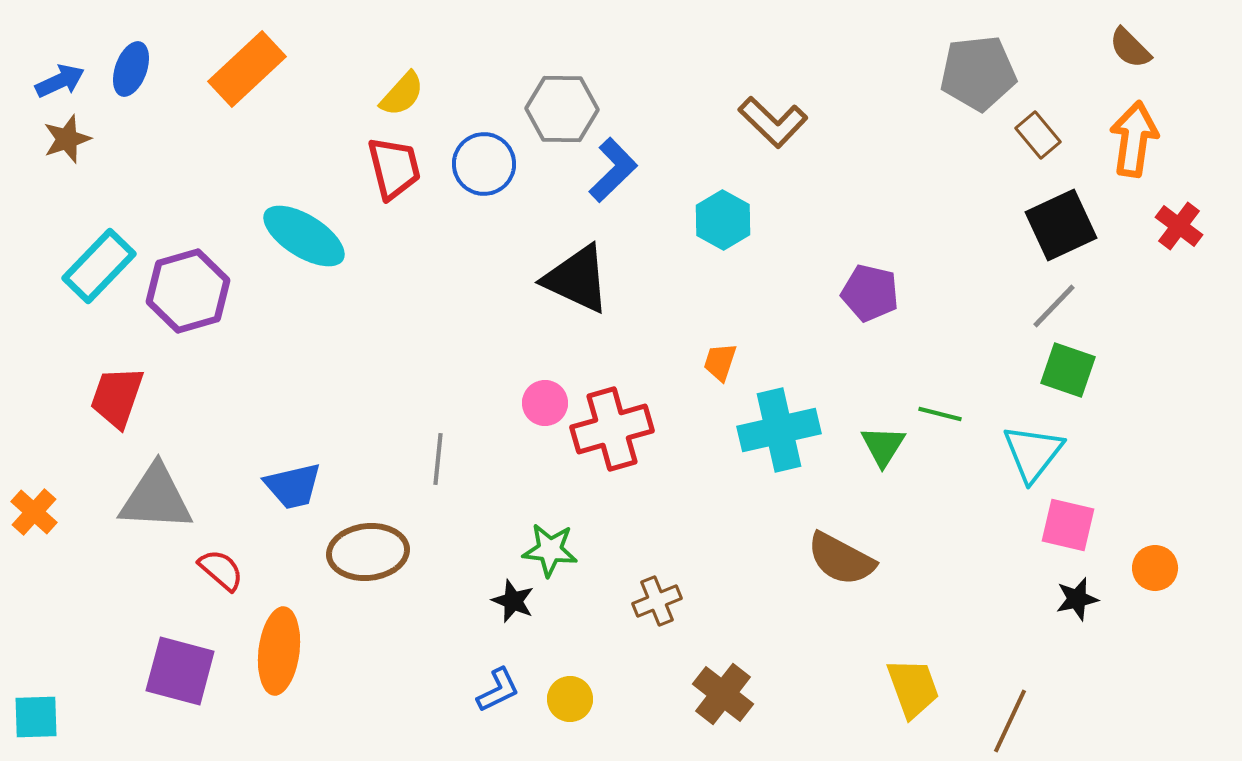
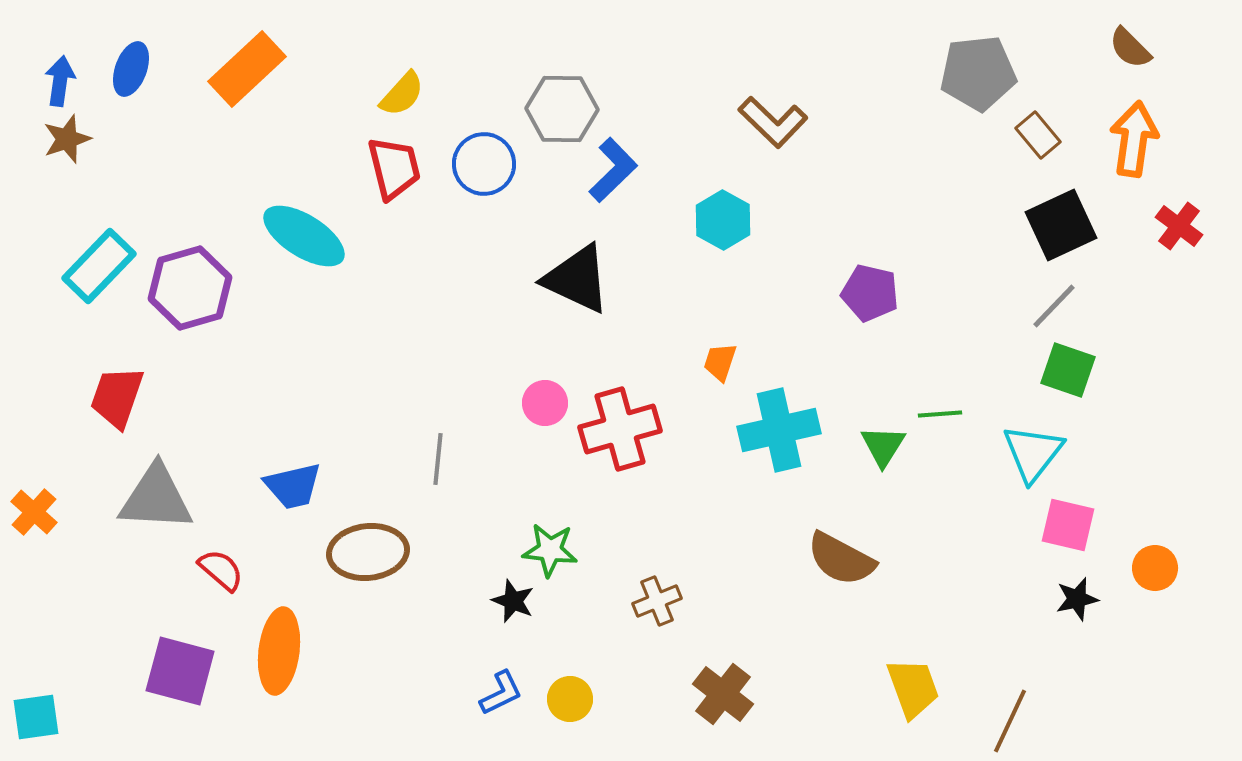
blue arrow at (60, 81): rotated 57 degrees counterclockwise
purple hexagon at (188, 291): moved 2 px right, 3 px up
green line at (940, 414): rotated 18 degrees counterclockwise
red cross at (612, 429): moved 8 px right
blue L-shape at (498, 690): moved 3 px right, 3 px down
cyan square at (36, 717): rotated 6 degrees counterclockwise
